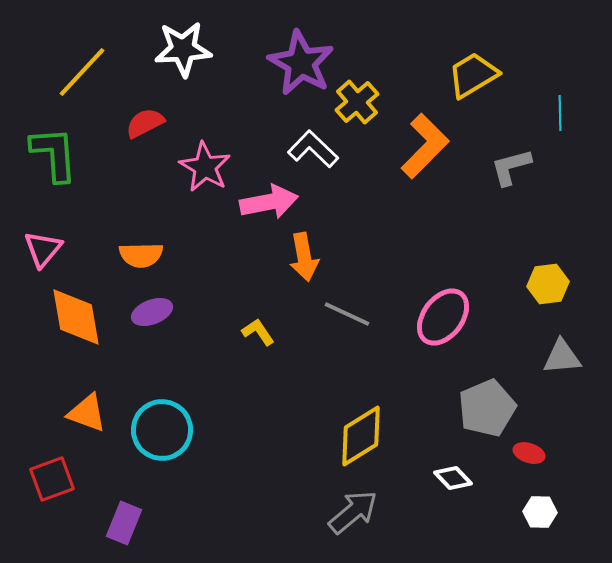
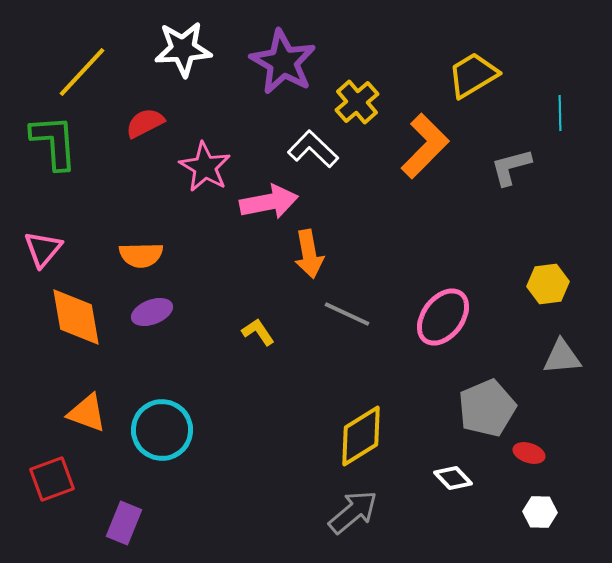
purple star: moved 18 px left, 1 px up
green L-shape: moved 12 px up
orange arrow: moved 5 px right, 3 px up
